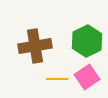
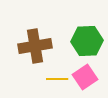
green hexagon: rotated 24 degrees clockwise
pink square: moved 2 px left
